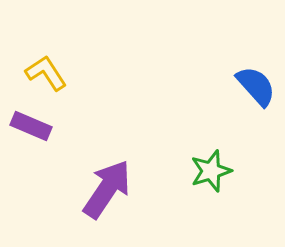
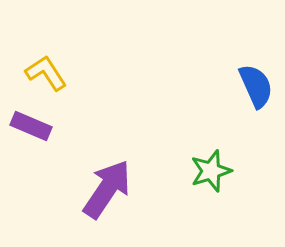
blue semicircle: rotated 18 degrees clockwise
